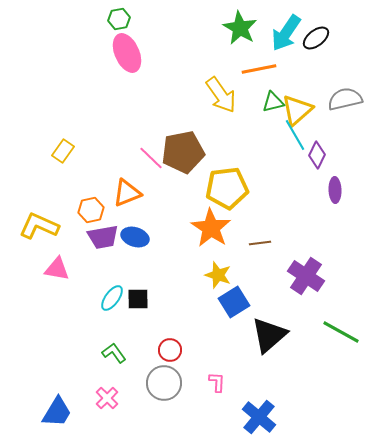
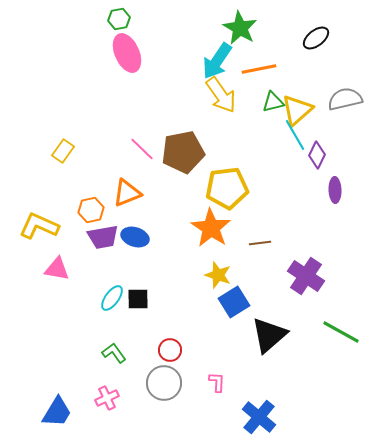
cyan arrow: moved 69 px left, 28 px down
pink line: moved 9 px left, 9 px up
pink cross: rotated 20 degrees clockwise
